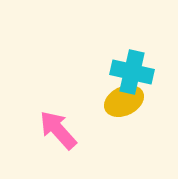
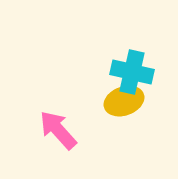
yellow ellipse: rotated 6 degrees clockwise
